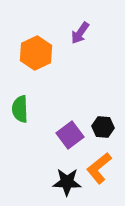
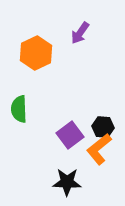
green semicircle: moved 1 px left
orange L-shape: moved 19 px up
